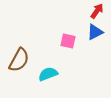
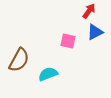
red arrow: moved 8 px left
